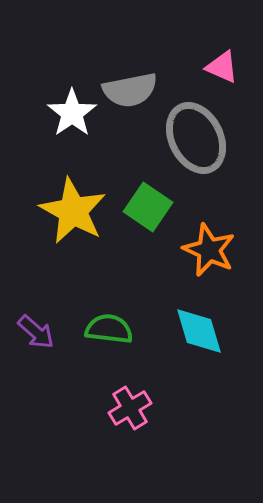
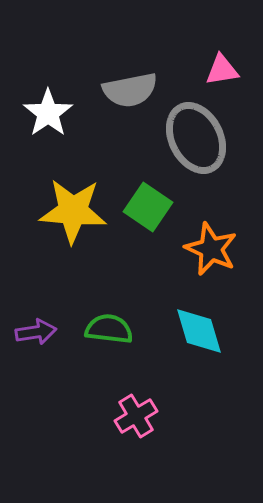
pink triangle: moved 3 px down; rotated 33 degrees counterclockwise
white star: moved 24 px left
yellow star: rotated 24 degrees counterclockwise
orange star: moved 2 px right, 1 px up
purple arrow: rotated 51 degrees counterclockwise
pink cross: moved 6 px right, 8 px down
